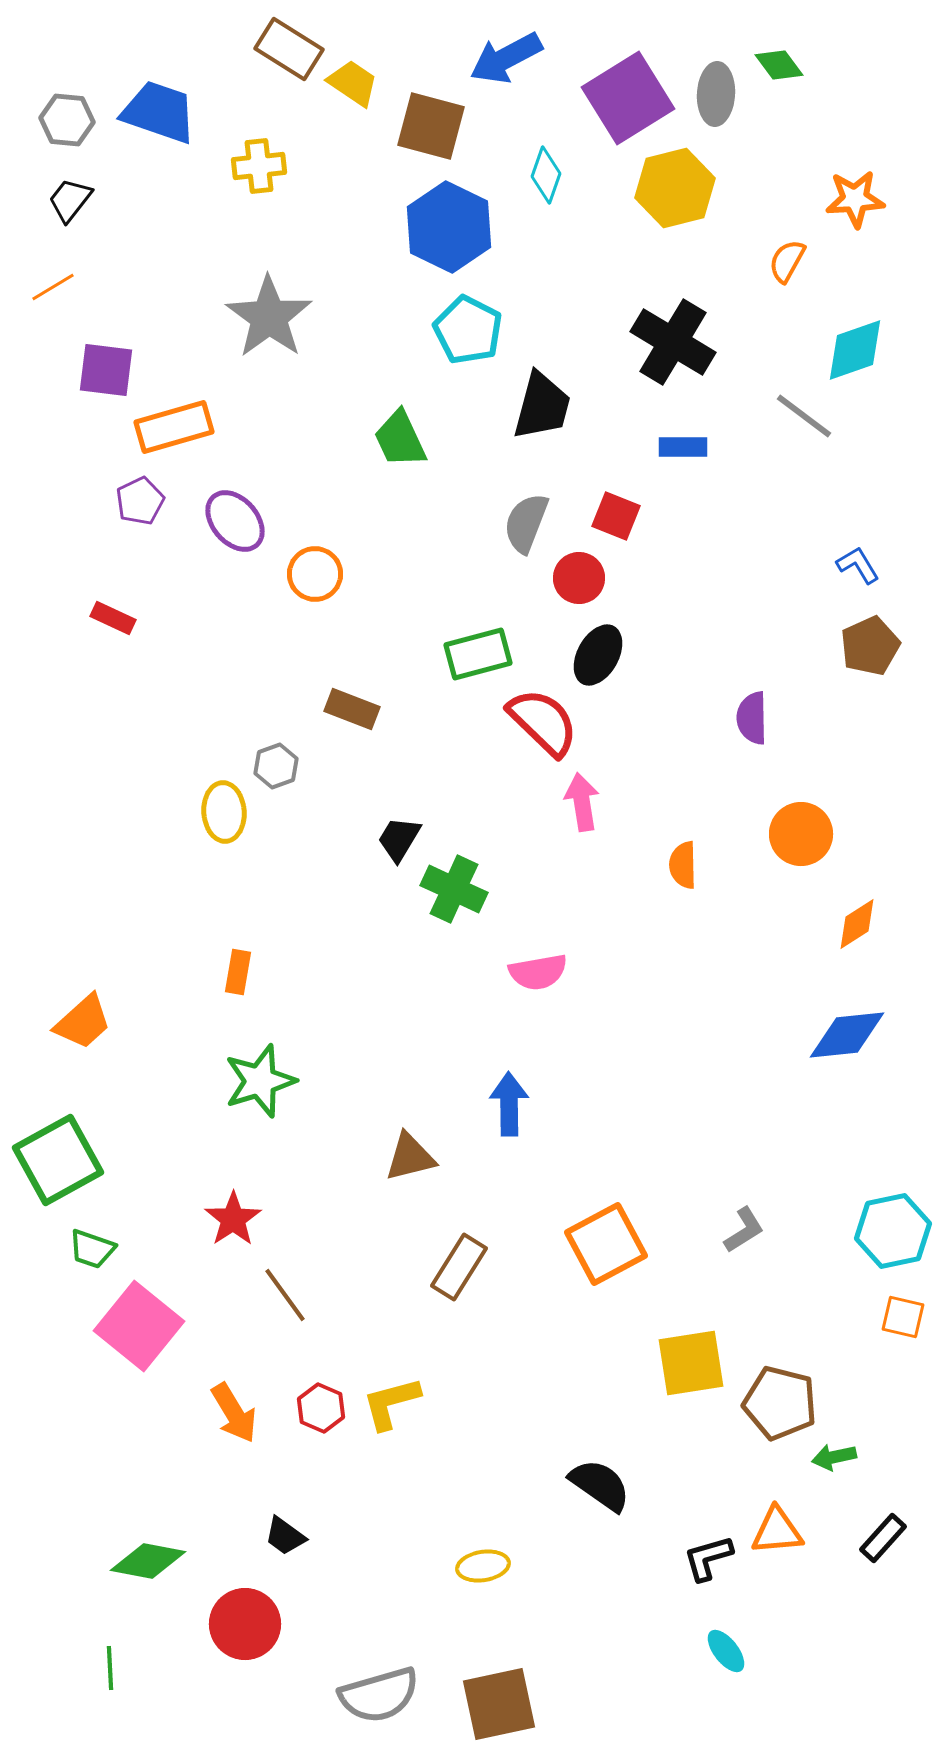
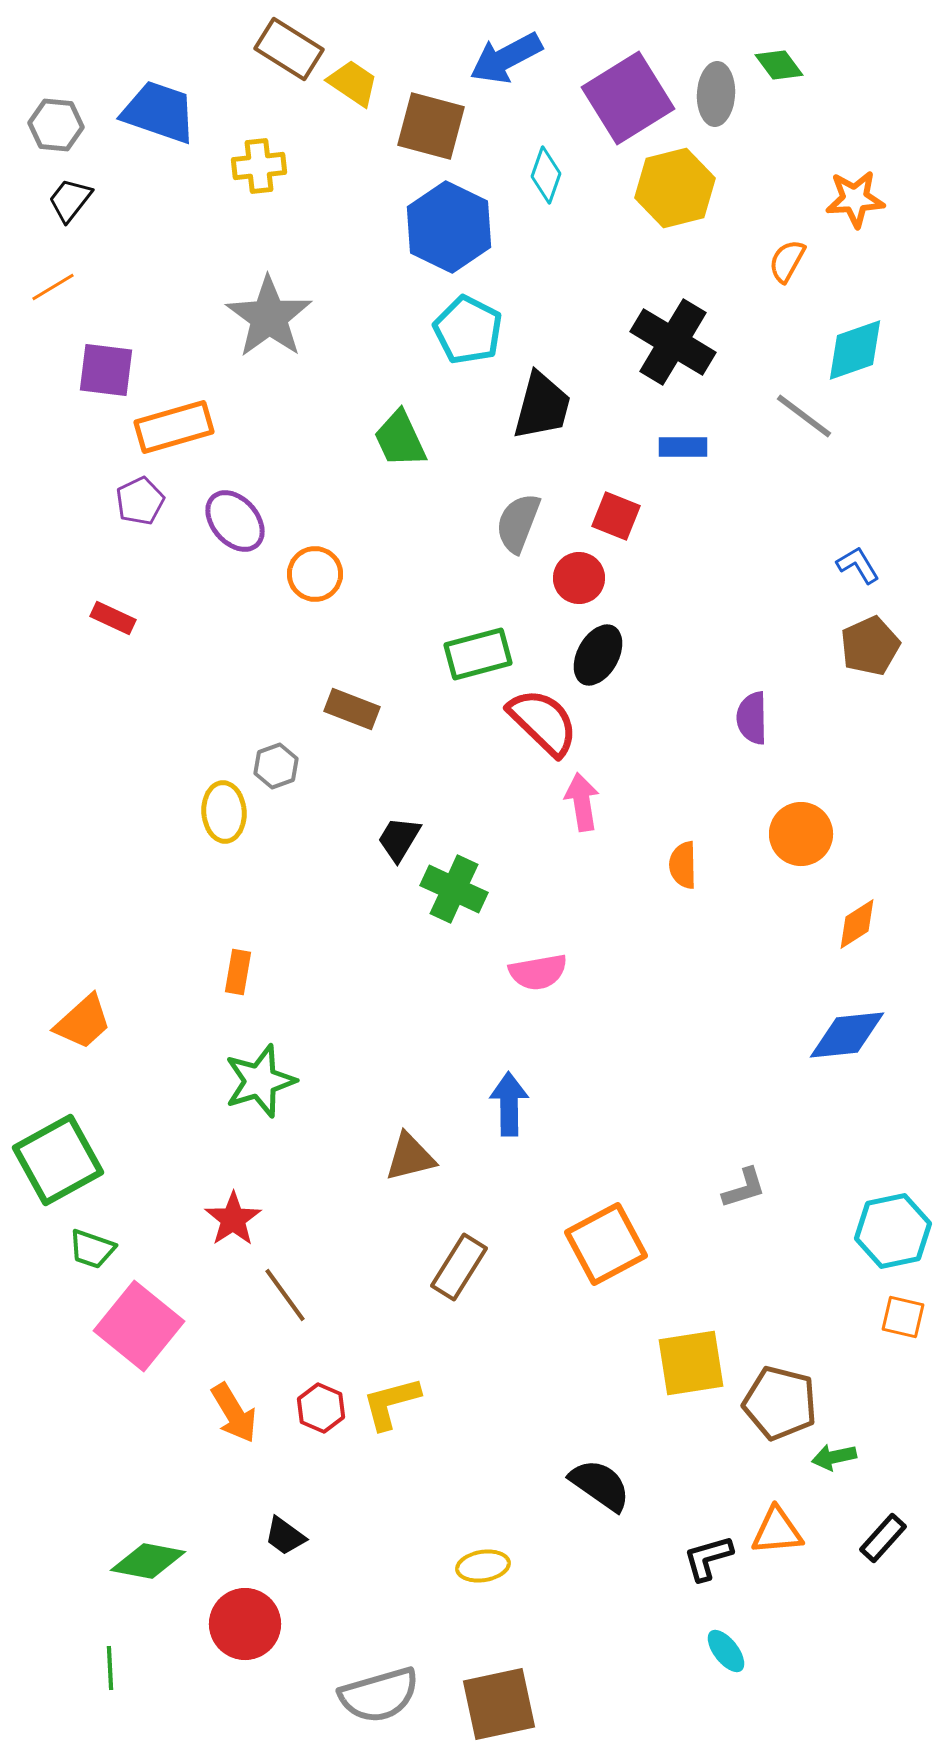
gray hexagon at (67, 120): moved 11 px left, 5 px down
gray semicircle at (526, 523): moved 8 px left
gray L-shape at (744, 1230): moved 42 px up; rotated 15 degrees clockwise
